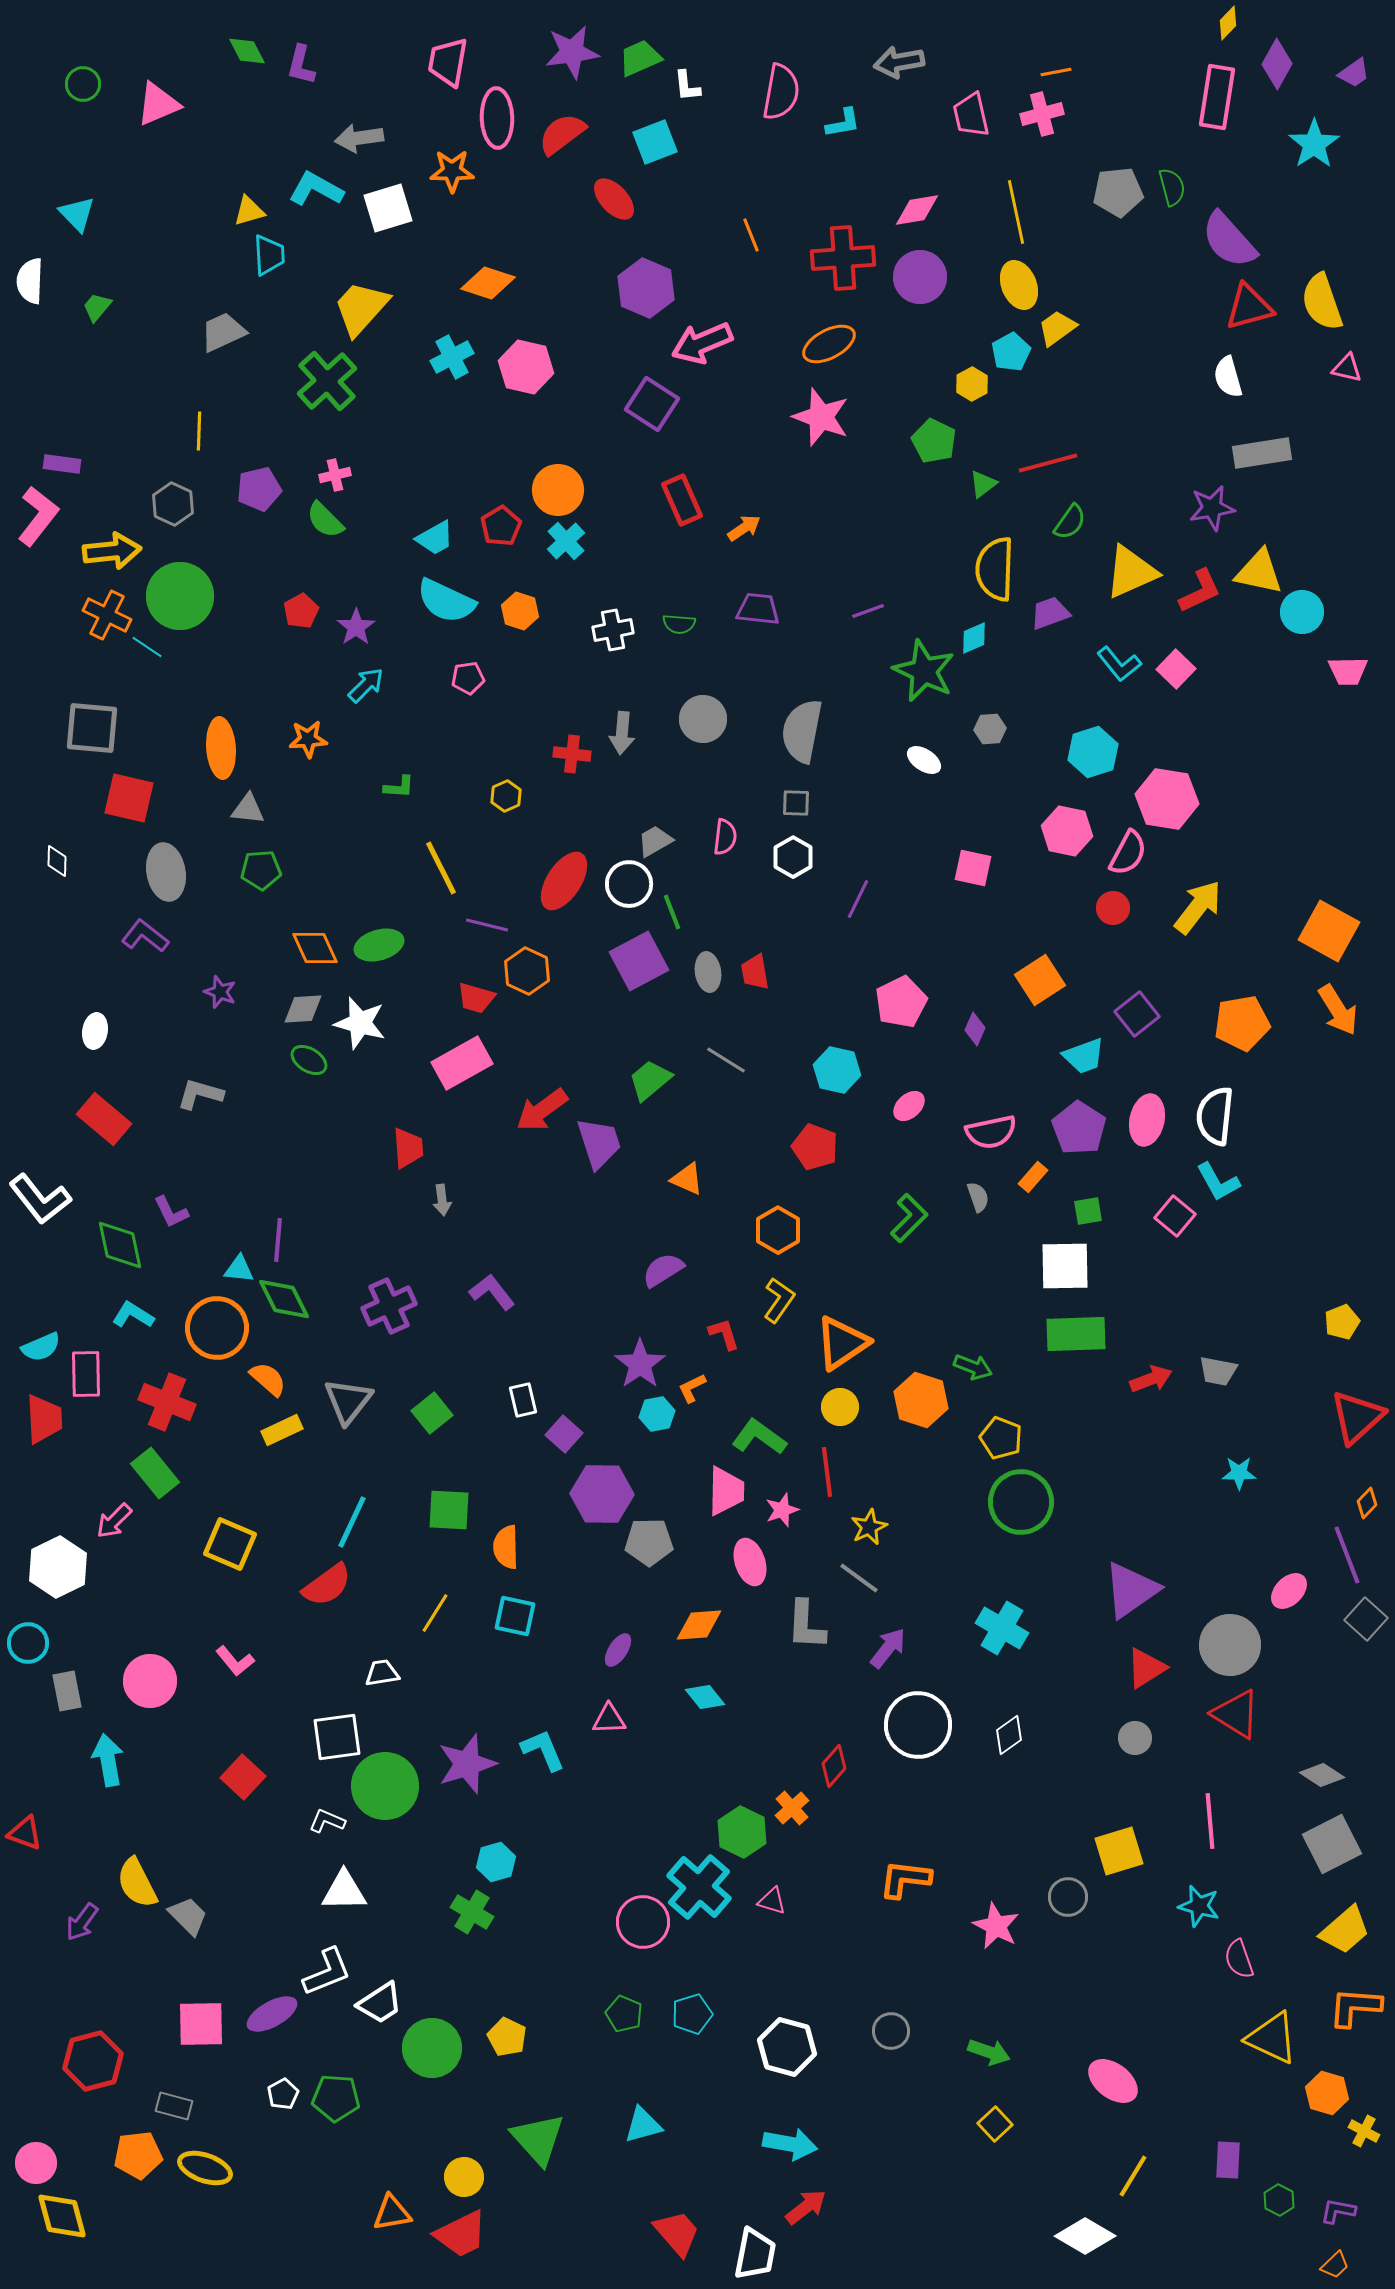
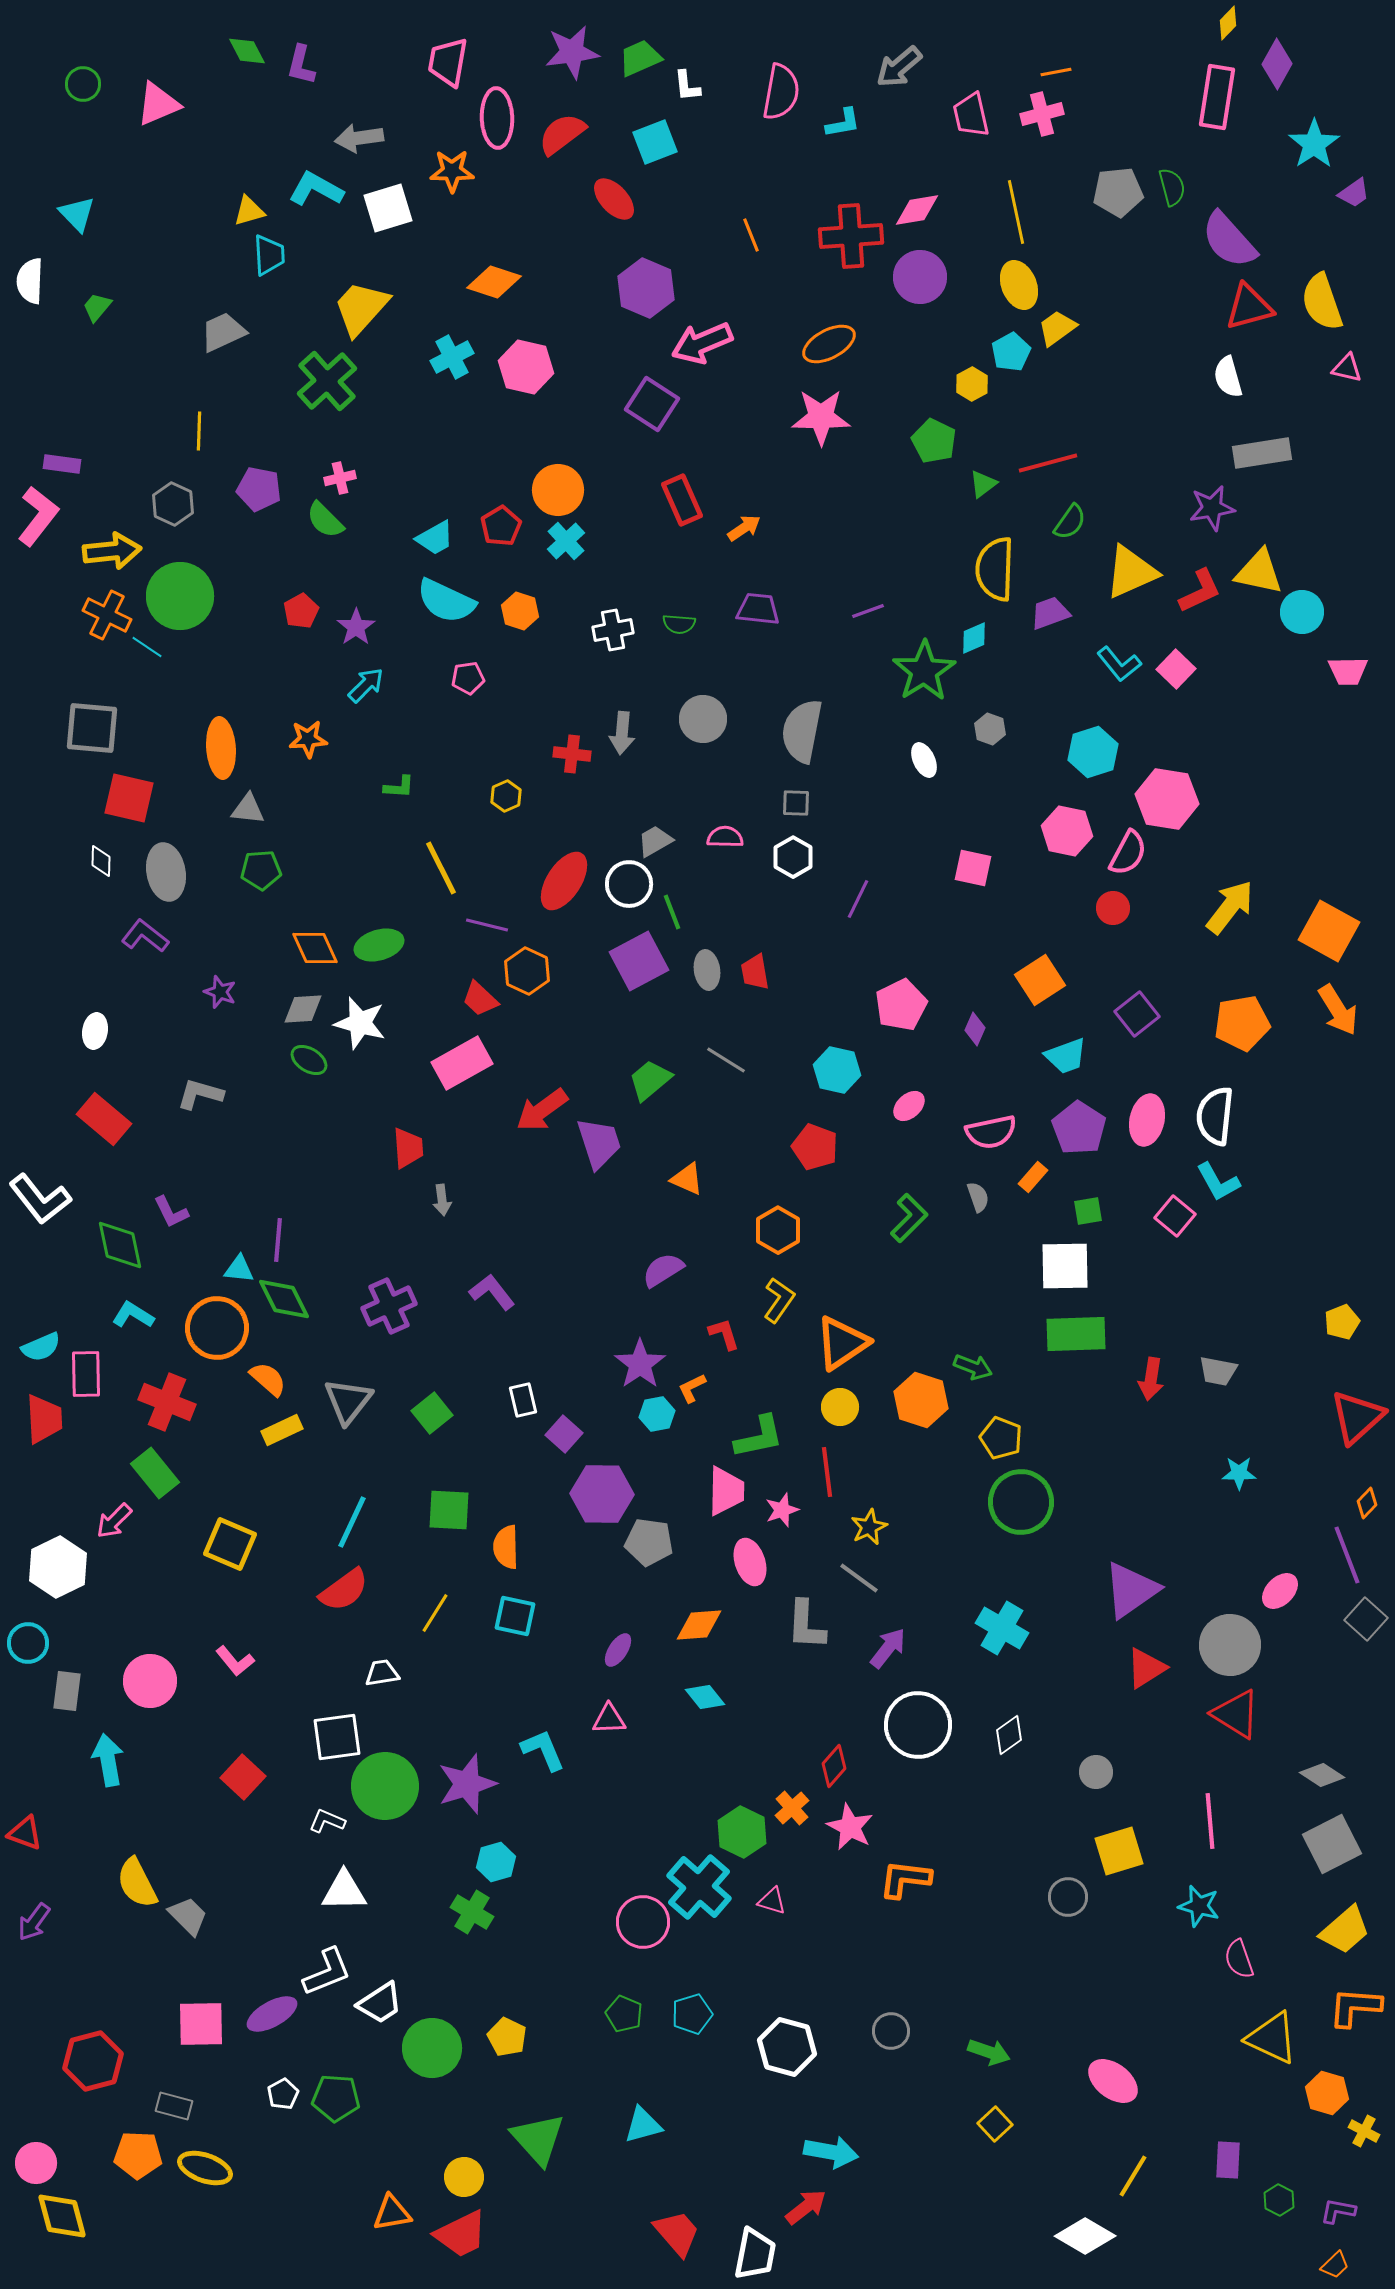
gray arrow at (899, 62): moved 5 px down; rotated 30 degrees counterclockwise
purple trapezoid at (1354, 73): moved 120 px down
red cross at (843, 258): moved 8 px right, 22 px up
orange diamond at (488, 283): moved 6 px right, 1 px up
pink star at (821, 417): rotated 20 degrees counterclockwise
pink cross at (335, 475): moved 5 px right, 3 px down
purple pentagon at (259, 489): rotated 24 degrees clockwise
green star at (924, 671): rotated 14 degrees clockwise
gray hexagon at (990, 729): rotated 24 degrees clockwise
white ellipse at (924, 760): rotated 32 degrees clockwise
pink semicircle at (725, 837): rotated 96 degrees counterclockwise
white diamond at (57, 861): moved 44 px right
yellow arrow at (1198, 907): moved 32 px right
gray ellipse at (708, 972): moved 1 px left, 2 px up
red trapezoid at (476, 998): moved 4 px right, 1 px down; rotated 27 degrees clockwise
pink pentagon at (901, 1002): moved 3 px down
cyan trapezoid at (1084, 1056): moved 18 px left
red arrow at (1151, 1379): rotated 120 degrees clockwise
green L-shape at (759, 1437): rotated 132 degrees clockwise
gray pentagon at (649, 1542): rotated 9 degrees clockwise
red semicircle at (327, 1585): moved 17 px right, 5 px down
pink ellipse at (1289, 1591): moved 9 px left
gray rectangle at (67, 1691): rotated 18 degrees clockwise
gray circle at (1135, 1738): moved 39 px left, 34 px down
purple star at (467, 1764): moved 20 px down
purple arrow at (82, 1922): moved 48 px left
pink star at (996, 1926): moved 146 px left, 99 px up
cyan arrow at (790, 2144): moved 41 px right, 8 px down
orange pentagon at (138, 2155): rotated 9 degrees clockwise
